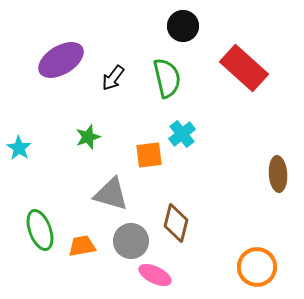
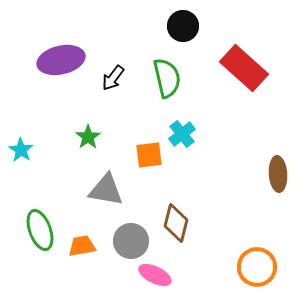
purple ellipse: rotated 18 degrees clockwise
green star: rotated 15 degrees counterclockwise
cyan star: moved 2 px right, 2 px down
gray triangle: moved 5 px left, 4 px up; rotated 6 degrees counterclockwise
